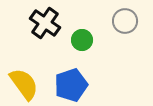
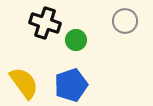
black cross: rotated 16 degrees counterclockwise
green circle: moved 6 px left
yellow semicircle: moved 1 px up
